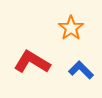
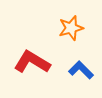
orange star: rotated 20 degrees clockwise
